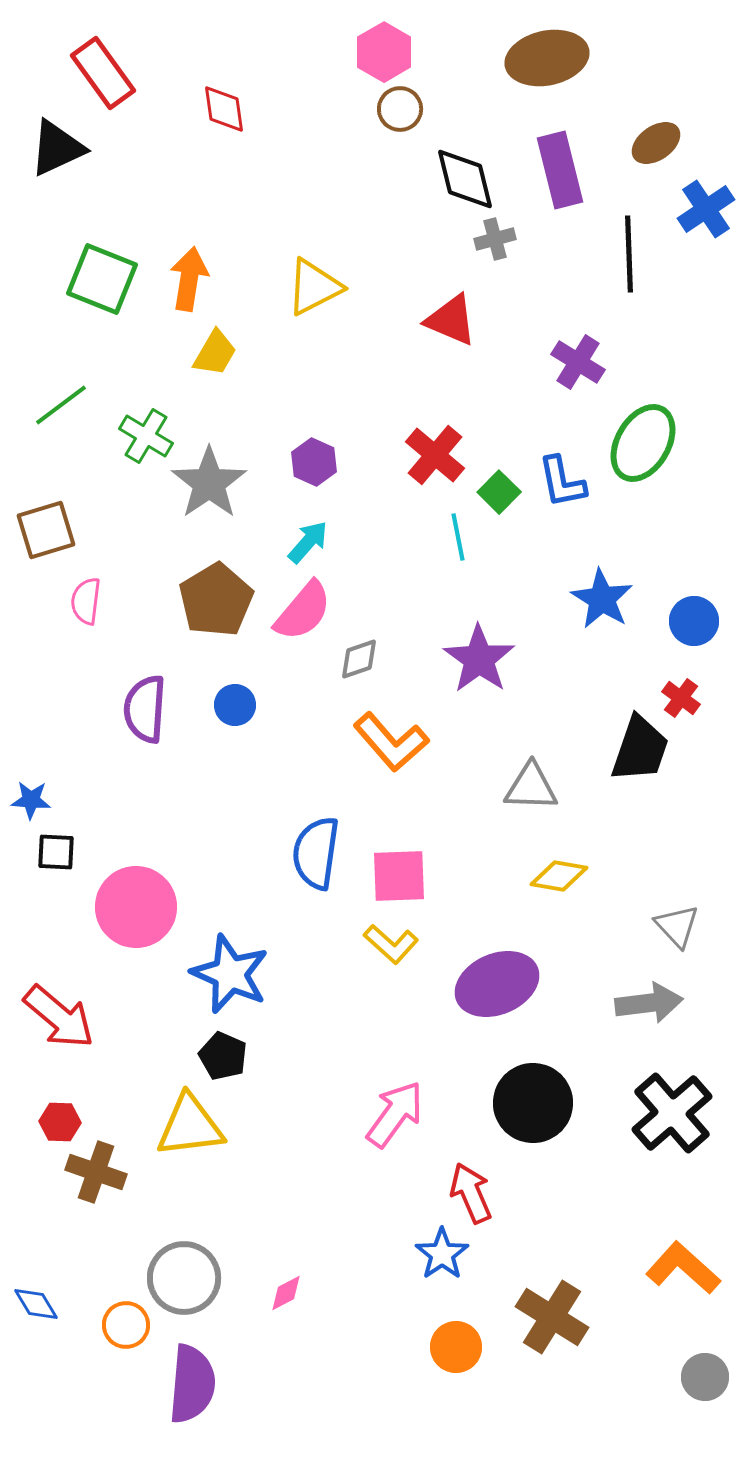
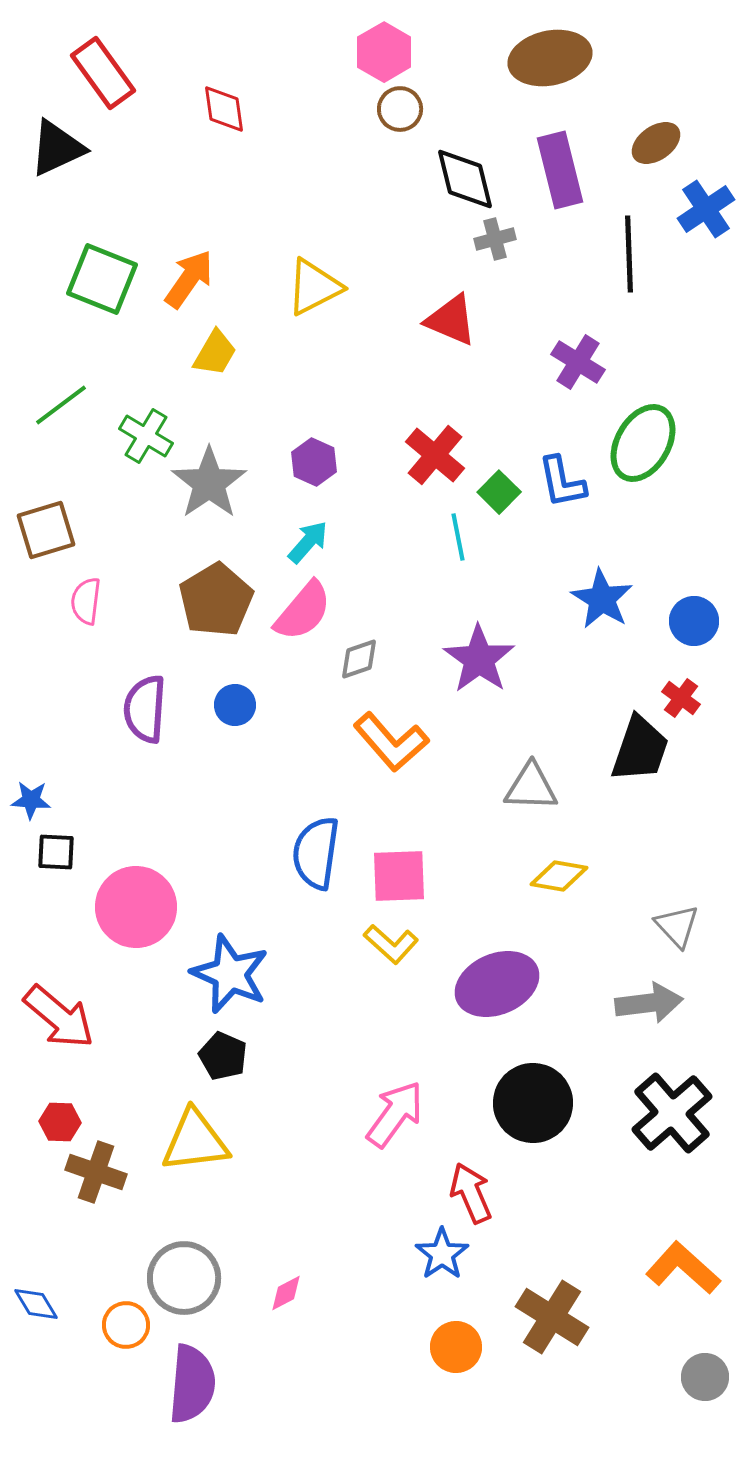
brown ellipse at (547, 58): moved 3 px right
orange arrow at (189, 279): rotated 26 degrees clockwise
yellow triangle at (190, 1126): moved 5 px right, 15 px down
